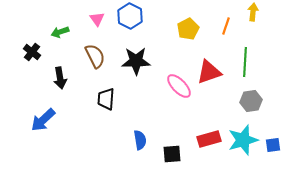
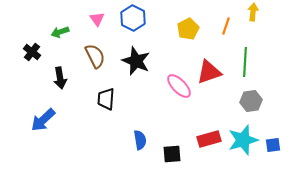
blue hexagon: moved 3 px right, 2 px down
black star: rotated 24 degrees clockwise
